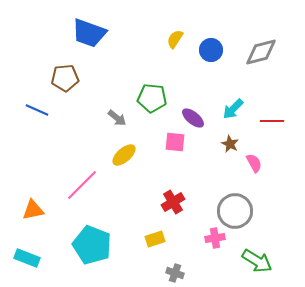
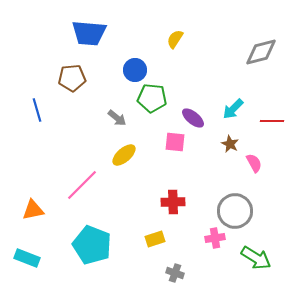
blue trapezoid: rotated 15 degrees counterclockwise
blue circle: moved 76 px left, 20 px down
brown pentagon: moved 7 px right
blue line: rotated 50 degrees clockwise
red cross: rotated 30 degrees clockwise
green arrow: moved 1 px left, 3 px up
